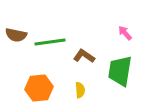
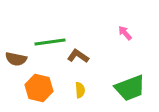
brown semicircle: moved 24 px down
brown L-shape: moved 6 px left
green trapezoid: moved 10 px right, 17 px down; rotated 120 degrees counterclockwise
orange hexagon: rotated 20 degrees clockwise
